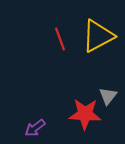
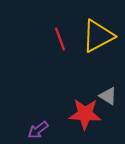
gray triangle: rotated 36 degrees counterclockwise
purple arrow: moved 3 px right, 2 px down
